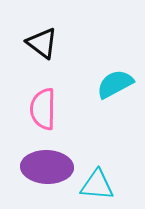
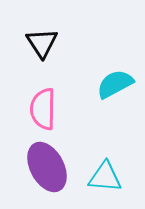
black triangle: rotated 20 degrees clockwise
purple ellipse: rotated 60 degrees clockwise
cyan triangle: moved 8 px right, 8 px up
